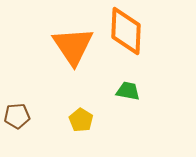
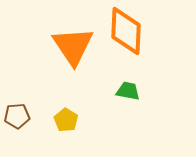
yellow pentagon: moved 15 px left
